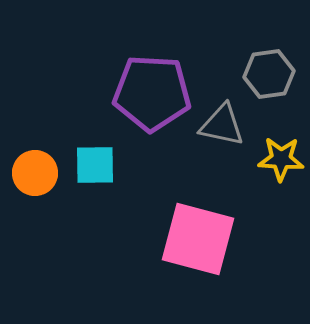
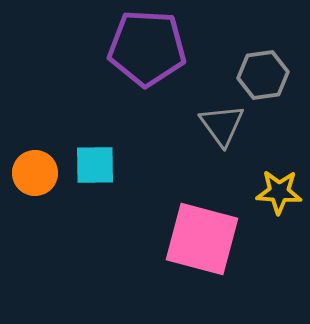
gray hexagon: moved 6 px left, 1 px down
purple pentagon: moved 5 px left, 45 px up
gray triangle: rotated 42 degrees clockwise
yellow star: moved 2 px left, 33 px down
pink square: moved 4 px right
